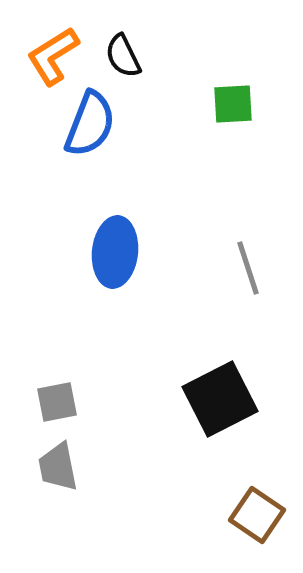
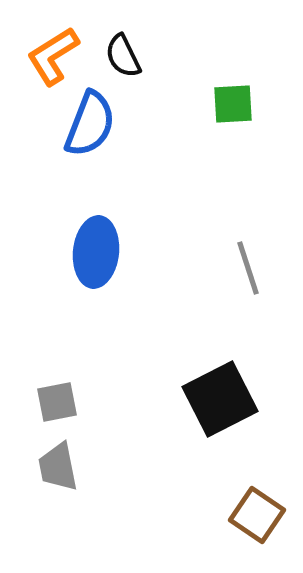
blue ellipse: moved 19 px left
